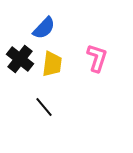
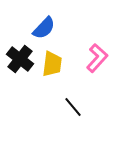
pink L-shape: rotated 24 degrees clockwise
black line: moved 29 px right
